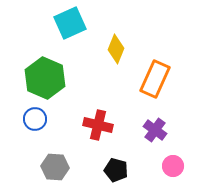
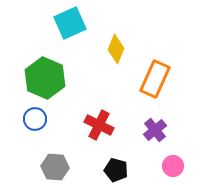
red cross: moved 1 px right; rotated 12 degrees clockwise
purple cross: rotated 15 degrees clockwise
